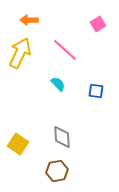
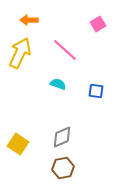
cyan semicircle: rotated 28 degrees counterclockwise
gray diamond: rotated 70 degrees clockwise
brown hexagon: moved 6 px right, 3 px up
